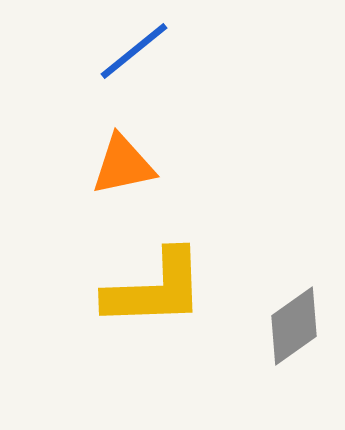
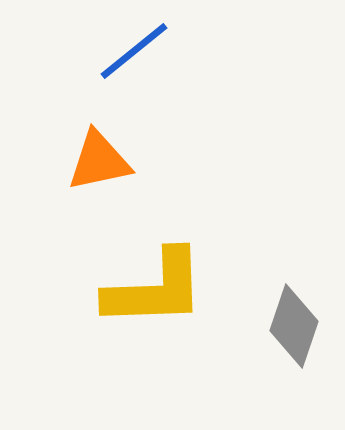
orange triangle: moved 24 px left, 4 px up
gray diamond: rotated 36 degrees counterclockwise
